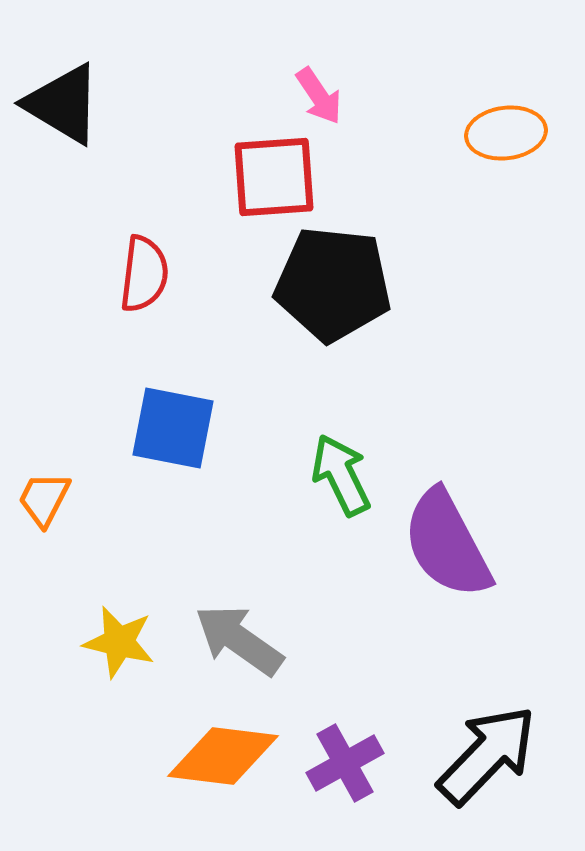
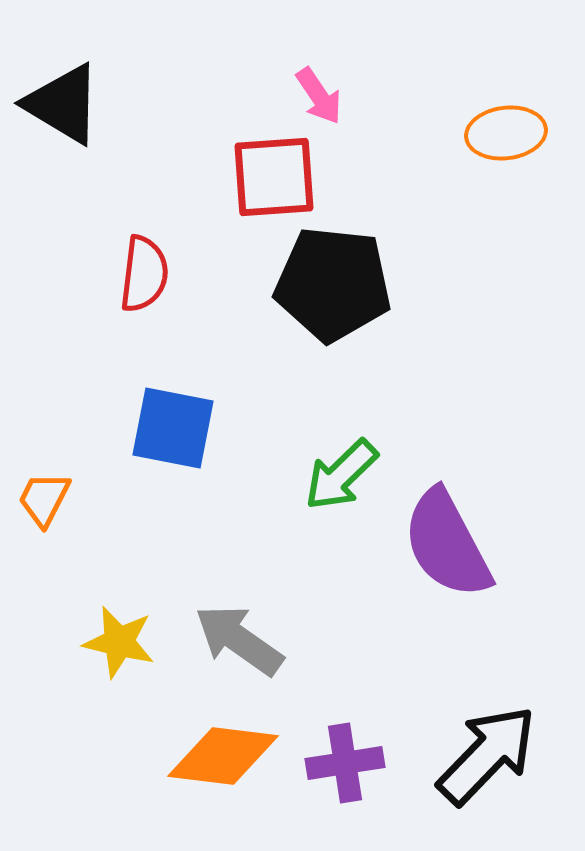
green arrow: rotated 108 degrees counterclockwise
purple cross: rotated 20 degrees clockwise
